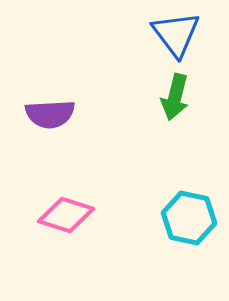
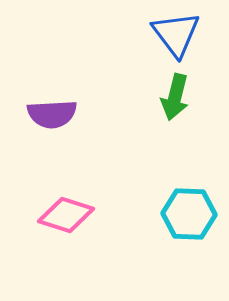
purple semicircle: moved 2 px right
cyan hexagon: moved 4 px up; rotated 10 degrees counterclockwise
